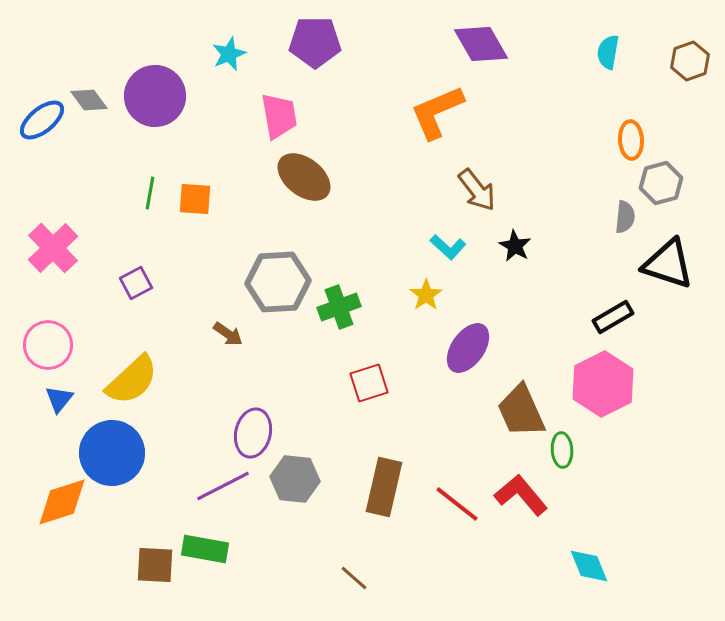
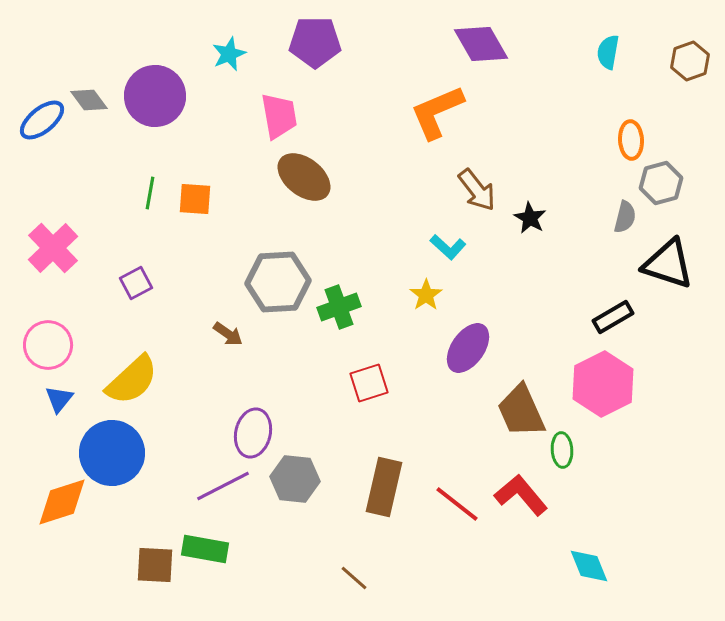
gray semicircle at (625, 217): rotated 8 degrees clockwise
black star at (515, 246): moved 15 px right, 28 px up
